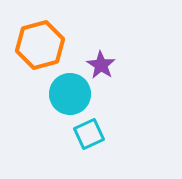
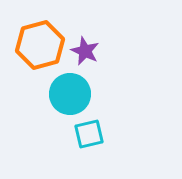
purple star: moved 16 px left, 14 px up; rotated 8 degrees counterclockwise
cyan square: rotated 12 degrees clockwise
